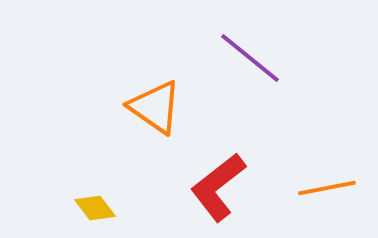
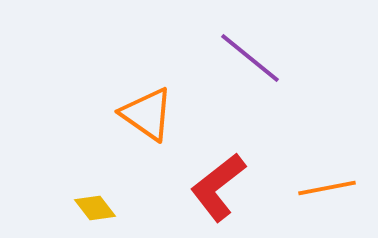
orange triangle: moved 8 px left, 7 px down
